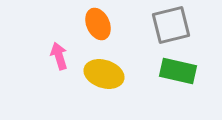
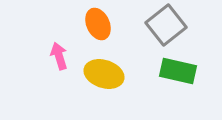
gray square: moved 5 px left; rotated 24 degrees counterclockwise
